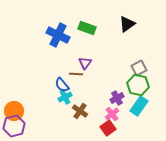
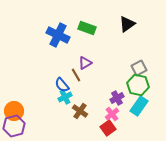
purple triangle: rotated 24 degrees clockwise
brown line: moved 1 px down; rotated 56 degrees clockwise
